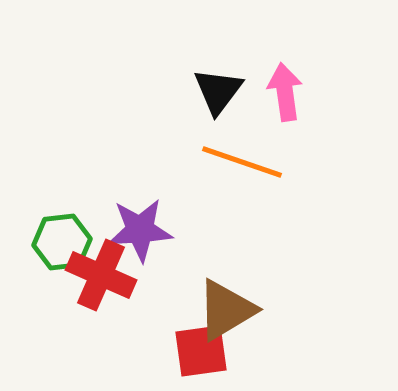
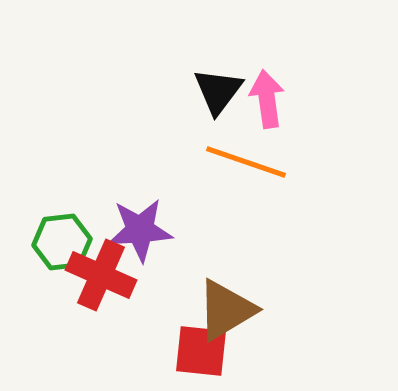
pink arrow: moved 18 px left, 7 px down
orange line: moved 4 px right
red square: rotated 14 degrees clockwise
